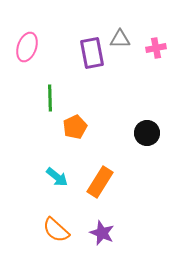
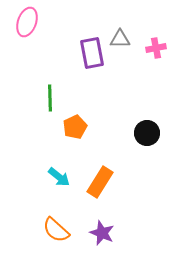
pink ellipse: moved 25 px up
cyan arrow: moved 2 px right
